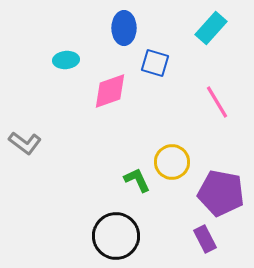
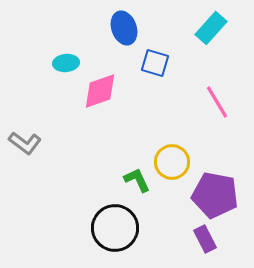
blue ellipse: rotated 20 degrees counterclockwise
cyan ellipse: moved 3 px down
pink diamond: moved 10 px left
purple pentagon: moved 6 px left, 2 px down
black circle: moved 1 px left, 8 px up
